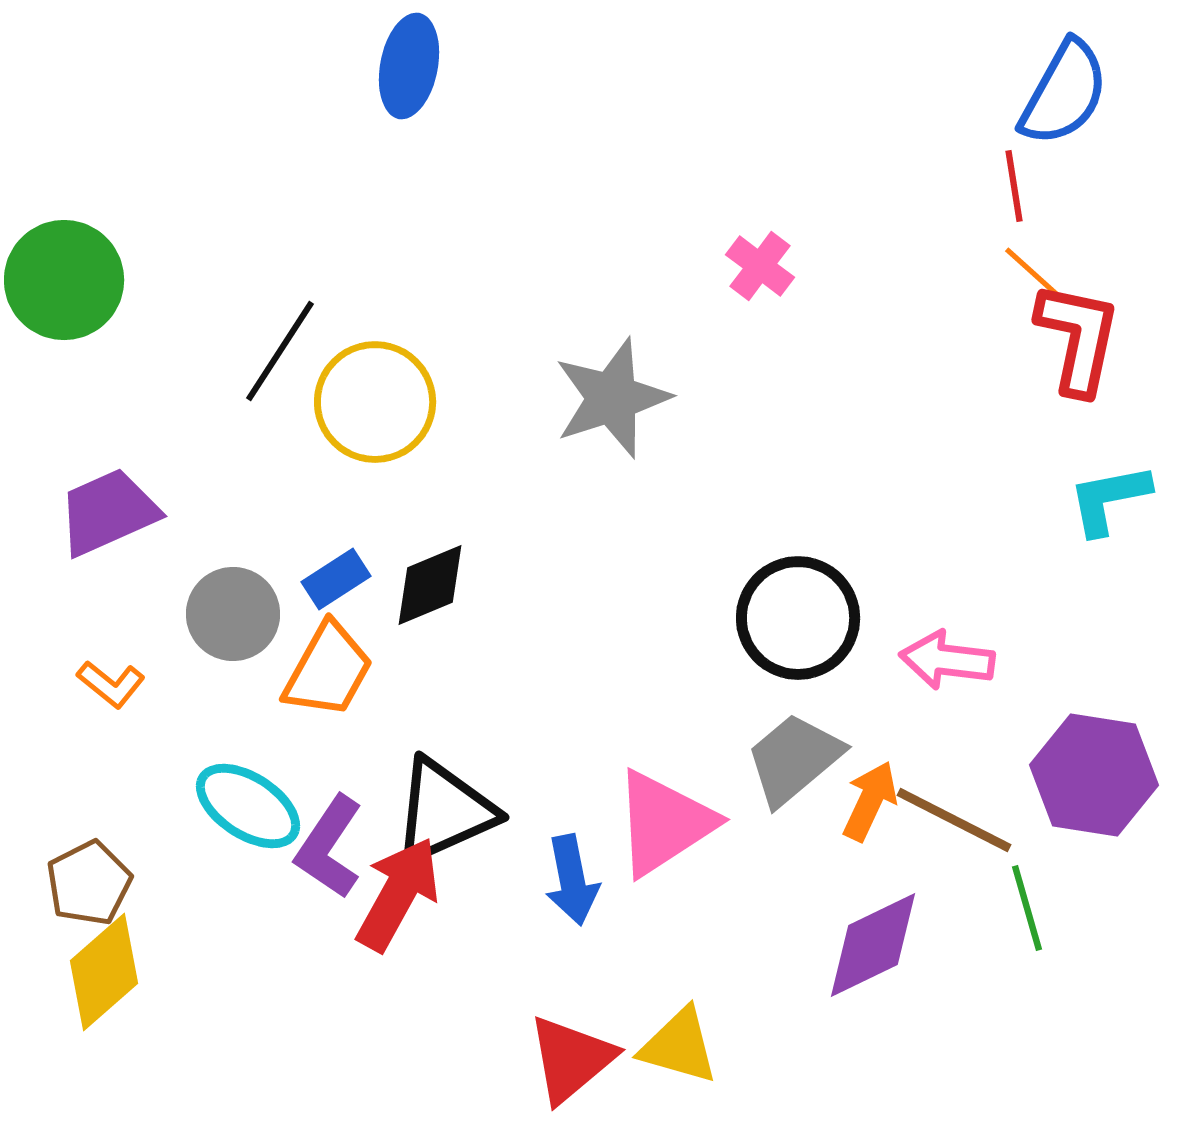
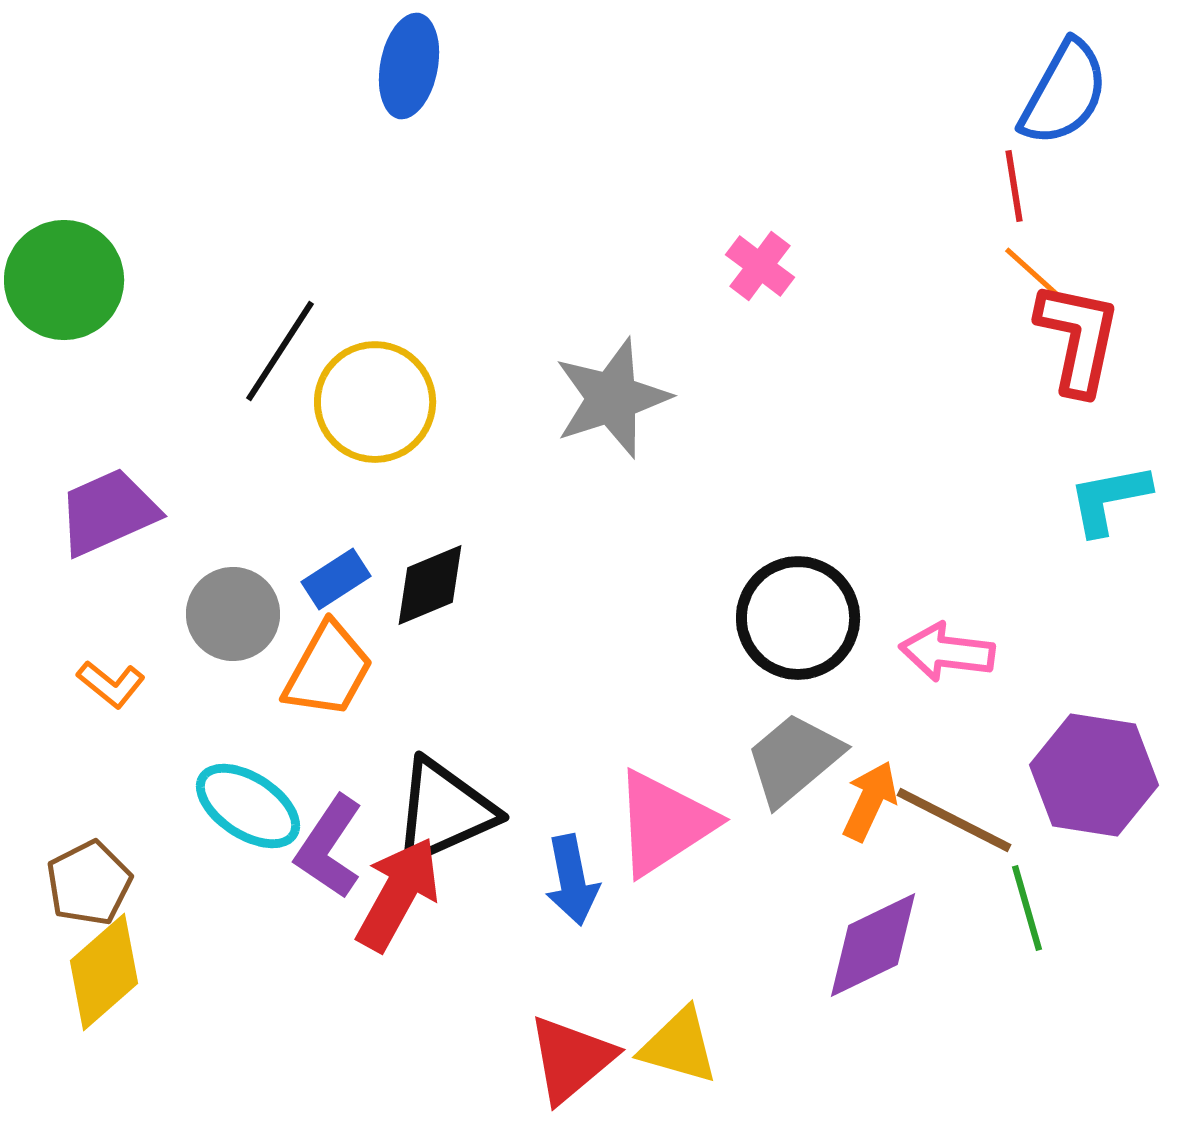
pink arrow: moved 8 px up
